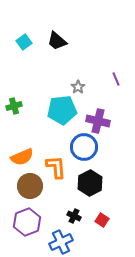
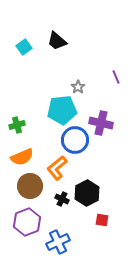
cyan square: moved 5 px down
purple line: moved 2 px up
green cross: moved 3 px right, 19 px down
purple cross: moved 3 px right, 2 px down
blue circle: moved 9 px left, 7 px up
orange L-shape: moved 1 px right, 1 px down; rotated 125 degrees counterclockwise
black hexagon: moved 3 px left, 10 px down
black cross: moved 12 px left, 17 px up
red square: rotated 24 degrees counterclockwise
blue cross: moved 3 px left
